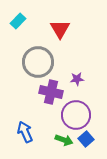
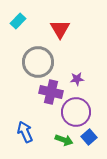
purple circle: moved 3 px up
blue square: moved 3 px right, 2 px up
